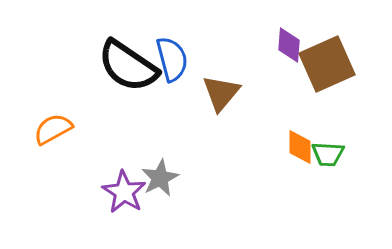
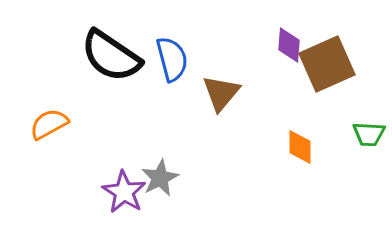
black semicircle: moved 17 px left, 10 px up
orange semicircle: moved 4 px left, 5 px up
green trapezoid: moved 41 px right, 20 px up
